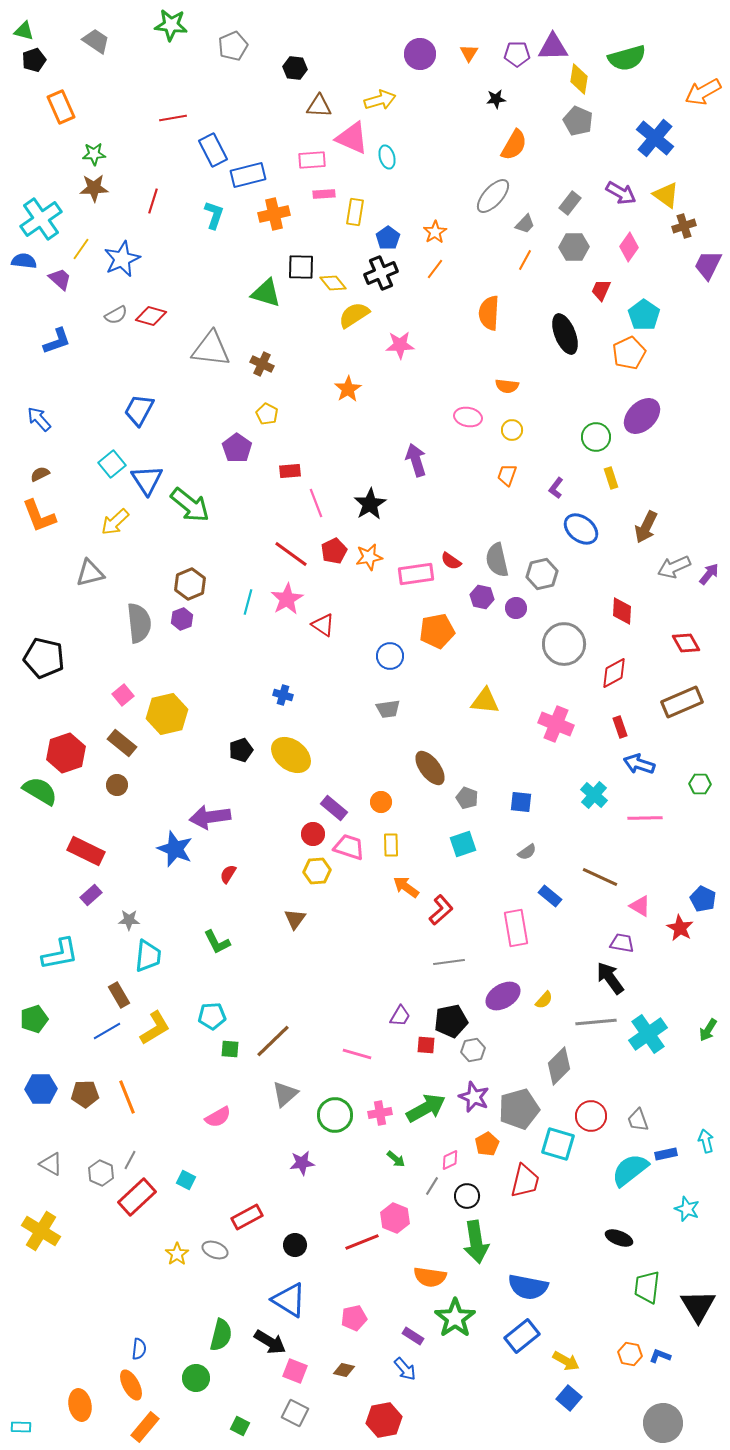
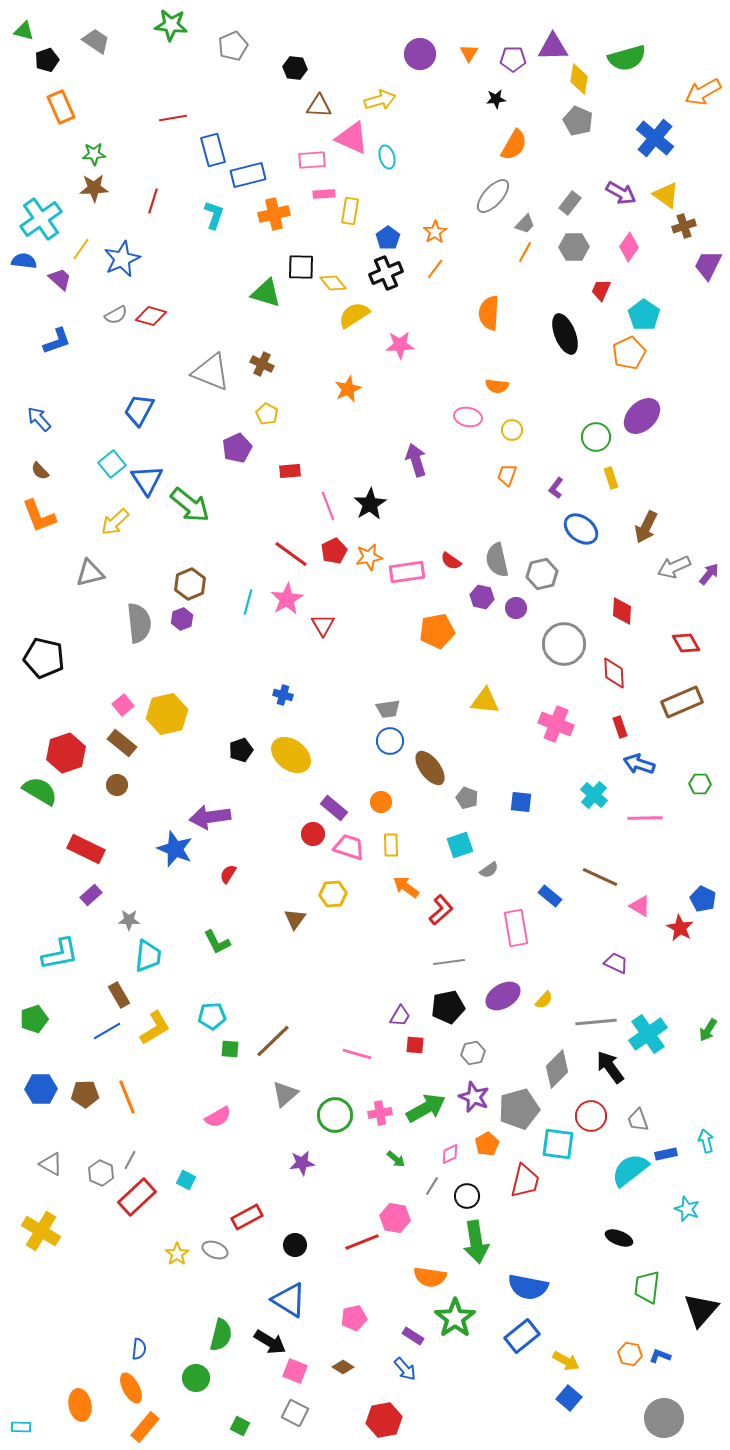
purple pentagon at (517, 54): moved 4 px left, 5 px down
black pentagon at (34, 60): moved 13 px right
blue rectangle at (213, 150): rotated 12 degrees clockwise
yellow rectangle at (355, 212): moved 5 px left, 1 px up
orange line at (525, 260): moved 8 px up
black cross at (381, 273): moved 5 px right
gray triangle at (211, 349): moved 23 px down; rotated 15 degrees clockwise
orange semicircle at (507, 386): moved 10 px left
orange star at (348, 389): rotated 8 degrees clockwise
purple pentagon at (237, 448): rotated 12 degrees clockwise
brown semicircle at (40, 474): moved 3 px up; rotated 108 degrees counterclockwise
pink line at (316, 503): moved 12 px right, 3 px down
pink rectangle at (416, 574): moved 9 px left, 2 px up
red triangle at (323, 625): rotated 25 degrees clockwise
blue circle at (390, 656): moved 85 px down
red diamond at (614, 673): rotated 64 degrees counterclockwise
pink square at (123, 695): moved 10 px down
cyan square at (463, 844): moved 3 px left, 1 px down
red rectangle at (86, 851): moved 2 px up
gray semicircle at (527, 852): moved 38 px left, 18 px down
yellow hexagon at (317, 871): moved 16 px right, 23 px down
purple trapezoid at (622, 943): moved 6 px left, 20 px down; rotated 15 degrees clockwise
black arrow at (610, 978): moved 89 px down
black pentagon at (451, 1021): moved 3 px left, 14 px up
red square at (426, 1045): moved 11 px left
gray hexagon at (473, 1050): moved 3 px down
gray diamond at (559, 1066): moved 2 px left, 3 px down
cyan square at (558, 1144): rotated 8 degrees counterclockwise
pink diamond at (450, 1160): moved 6 px up
pink hexagon at (395, 1218): rotated 12 degrees counterclockwise
black triangle at (698, 1306): moved 3 px right, 4 px down; rotated 12 degrees clockwise
brown diamond at (344, 1370): moved 1 px left, 3 px up; rotated 20 degrees clockwise
orange ellipse at (131, 1385): moved 3 px down
gray circle at (663, 1423): moved 1 px right, 5 px up
